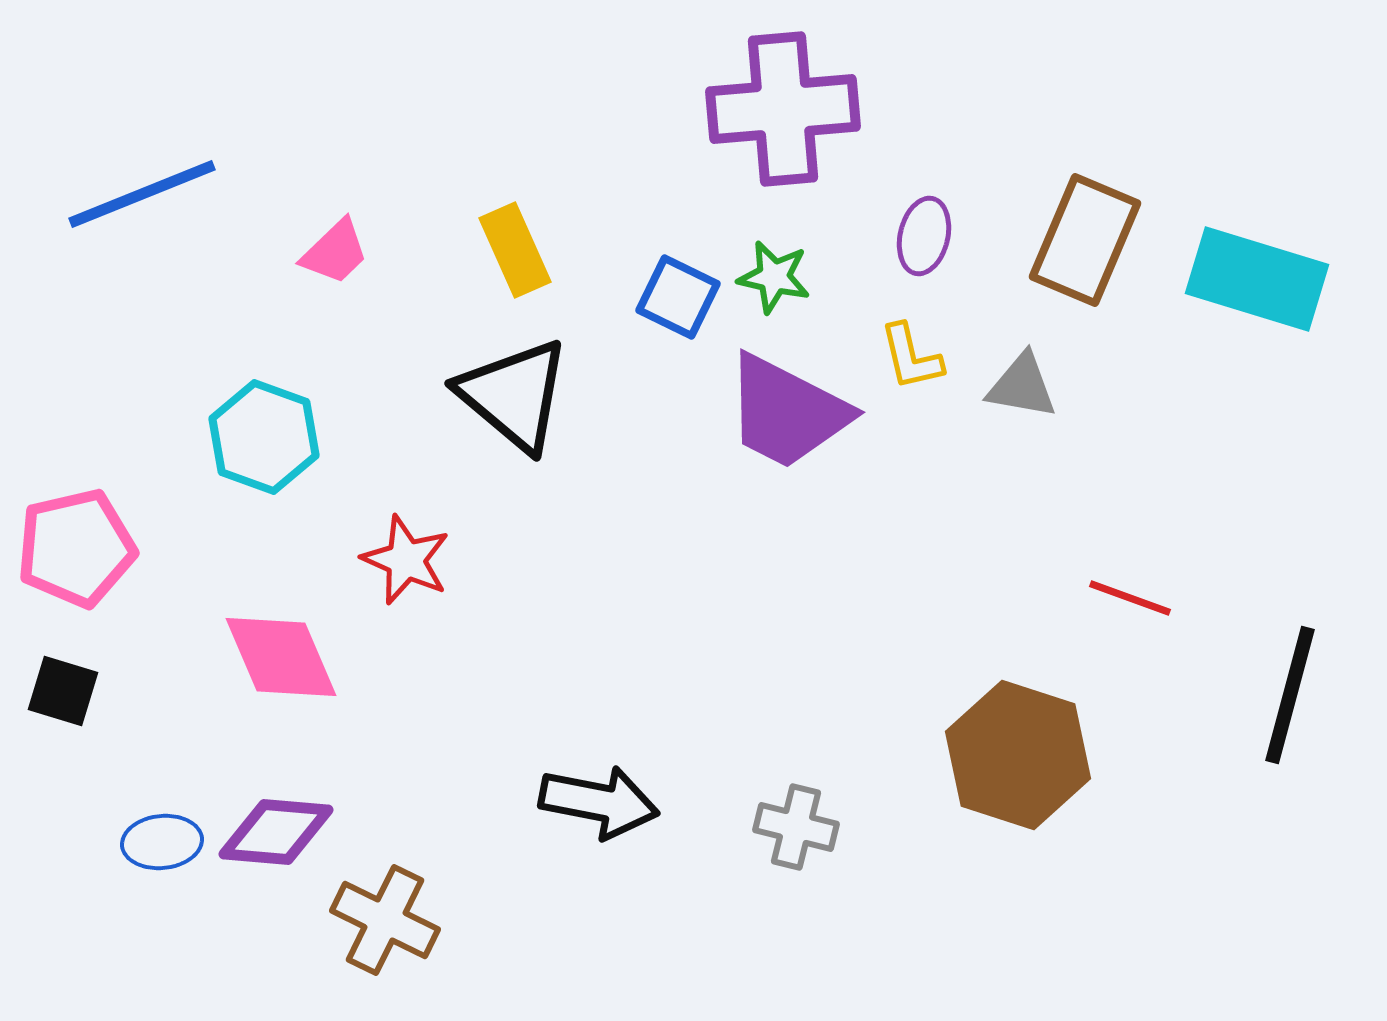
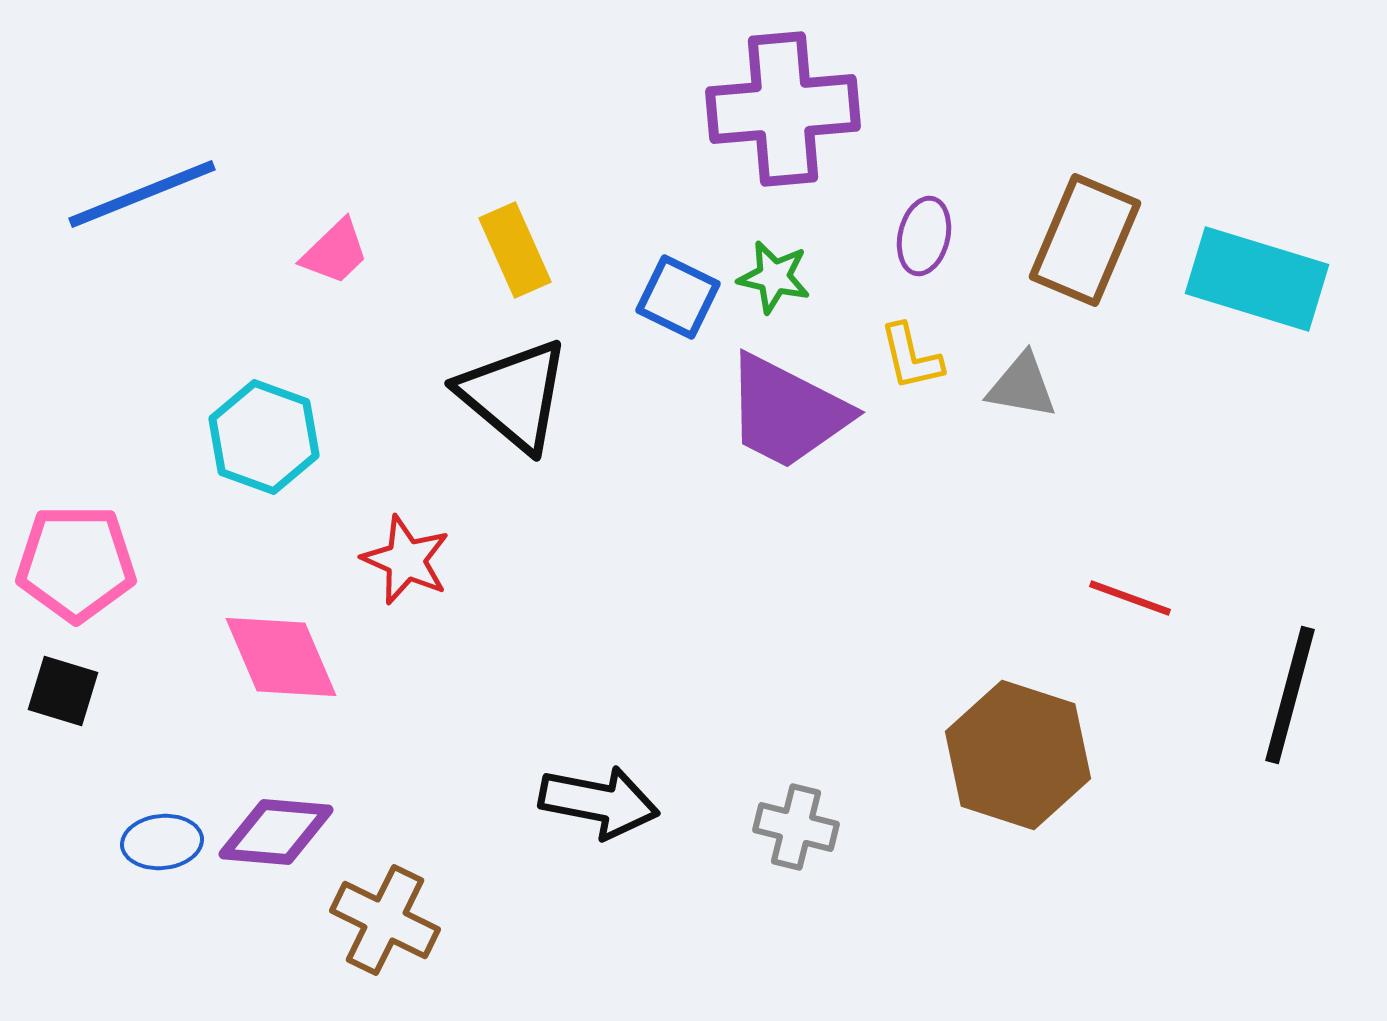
pink pentagon: moved 15 px down; rotated 13 degrees clockwise
